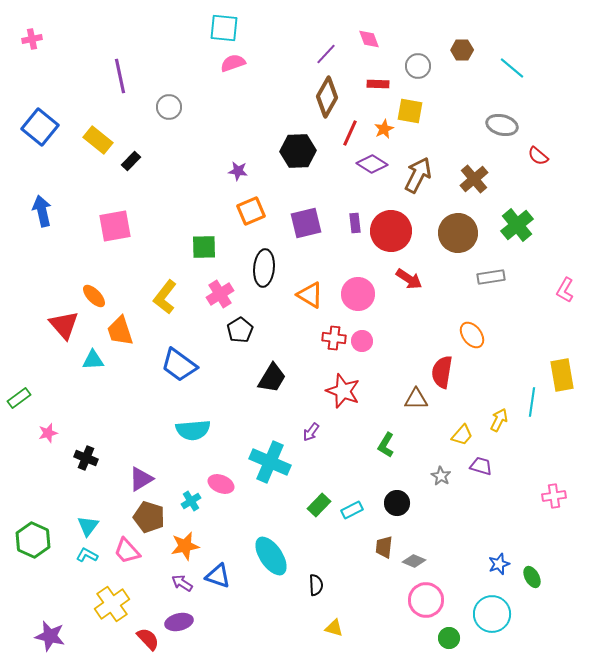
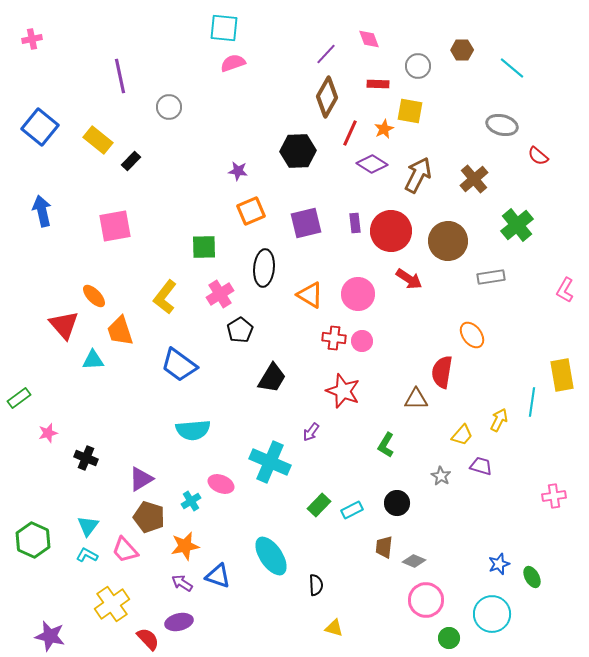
brown circle at (458, 233): moved 10 px left, 8 px down
pink trapezoid at (127, 551): moved 2 px left, 1 px up
